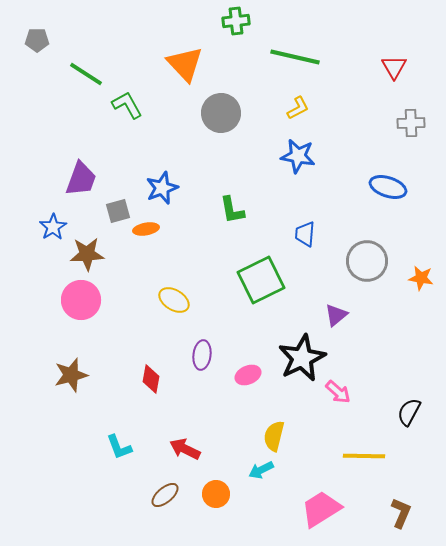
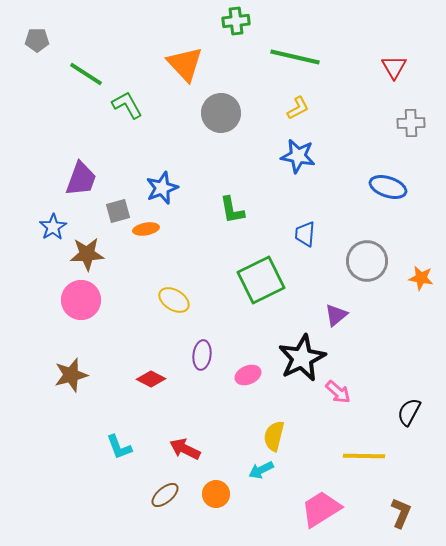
red diamond at (151, 379): rotated 72 degrees counterclockwise
